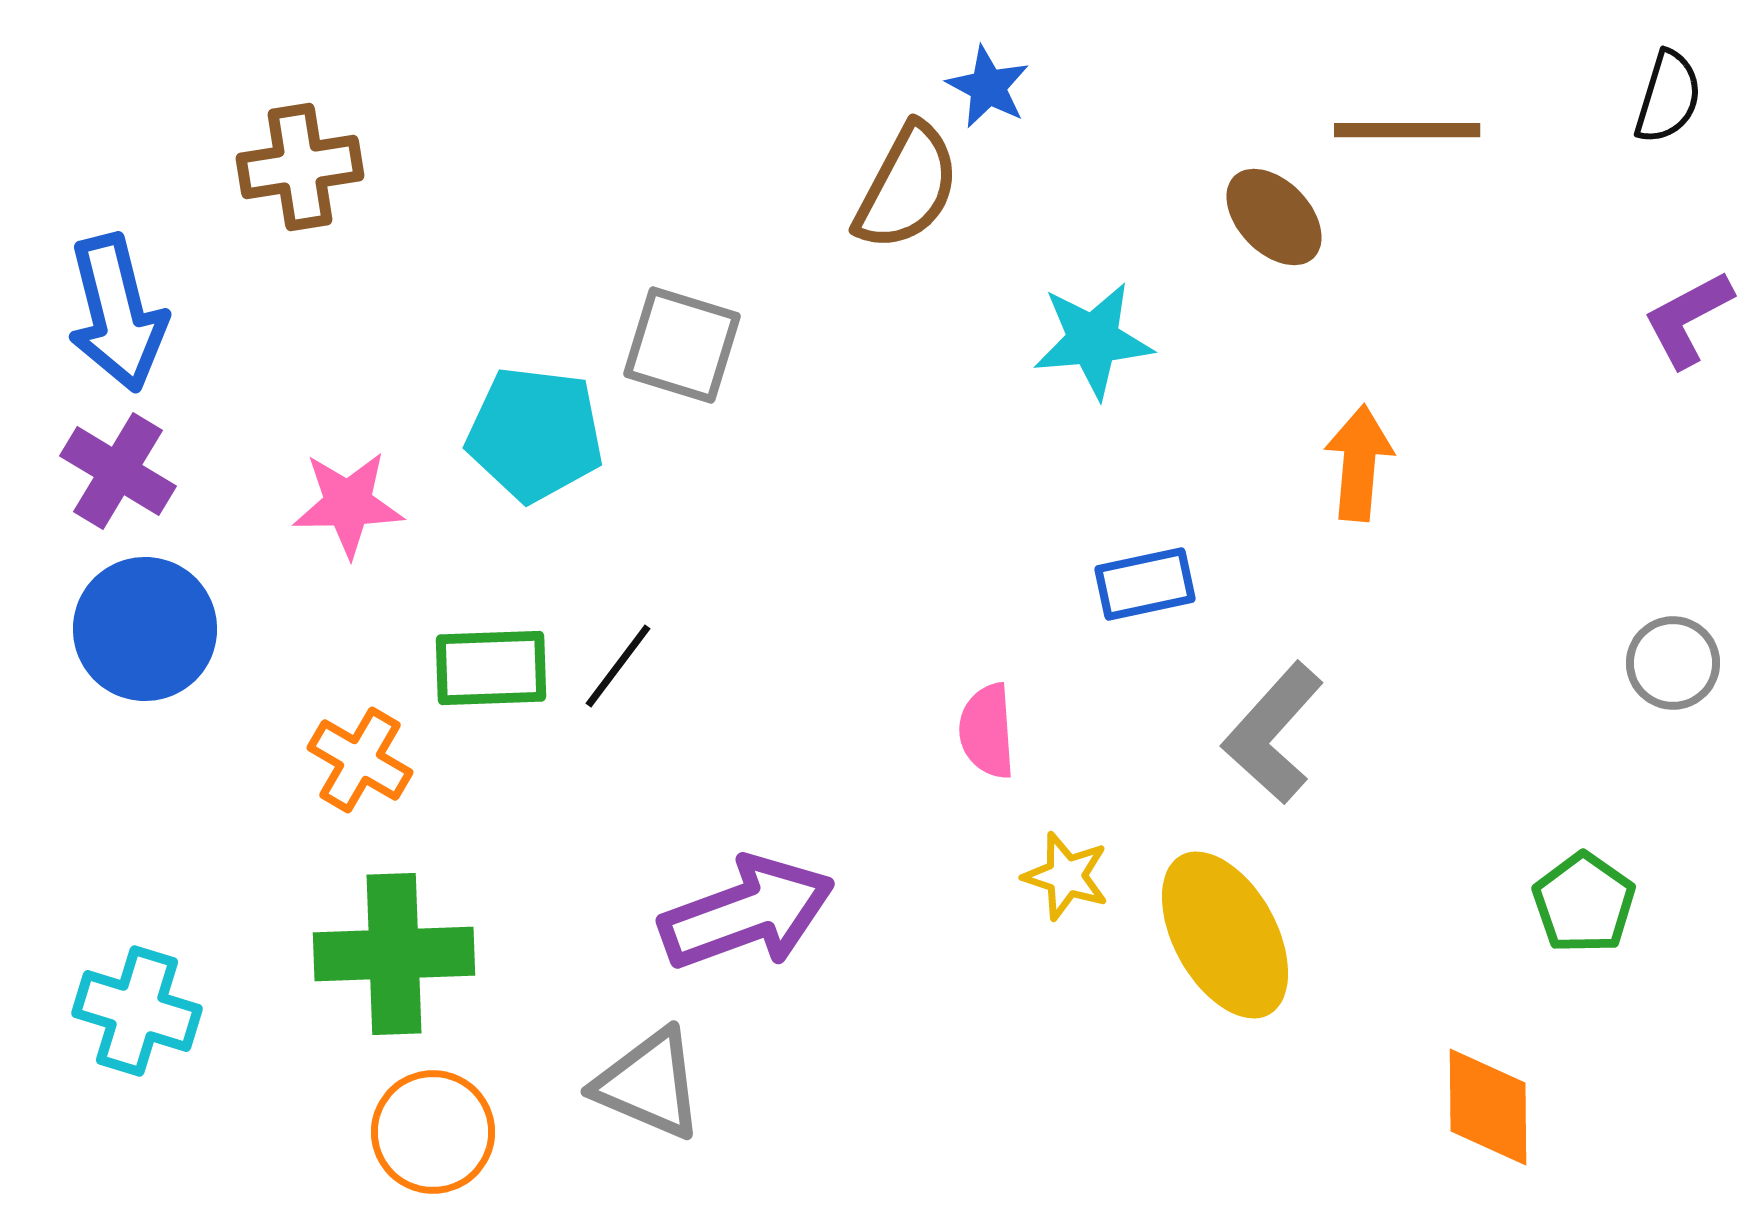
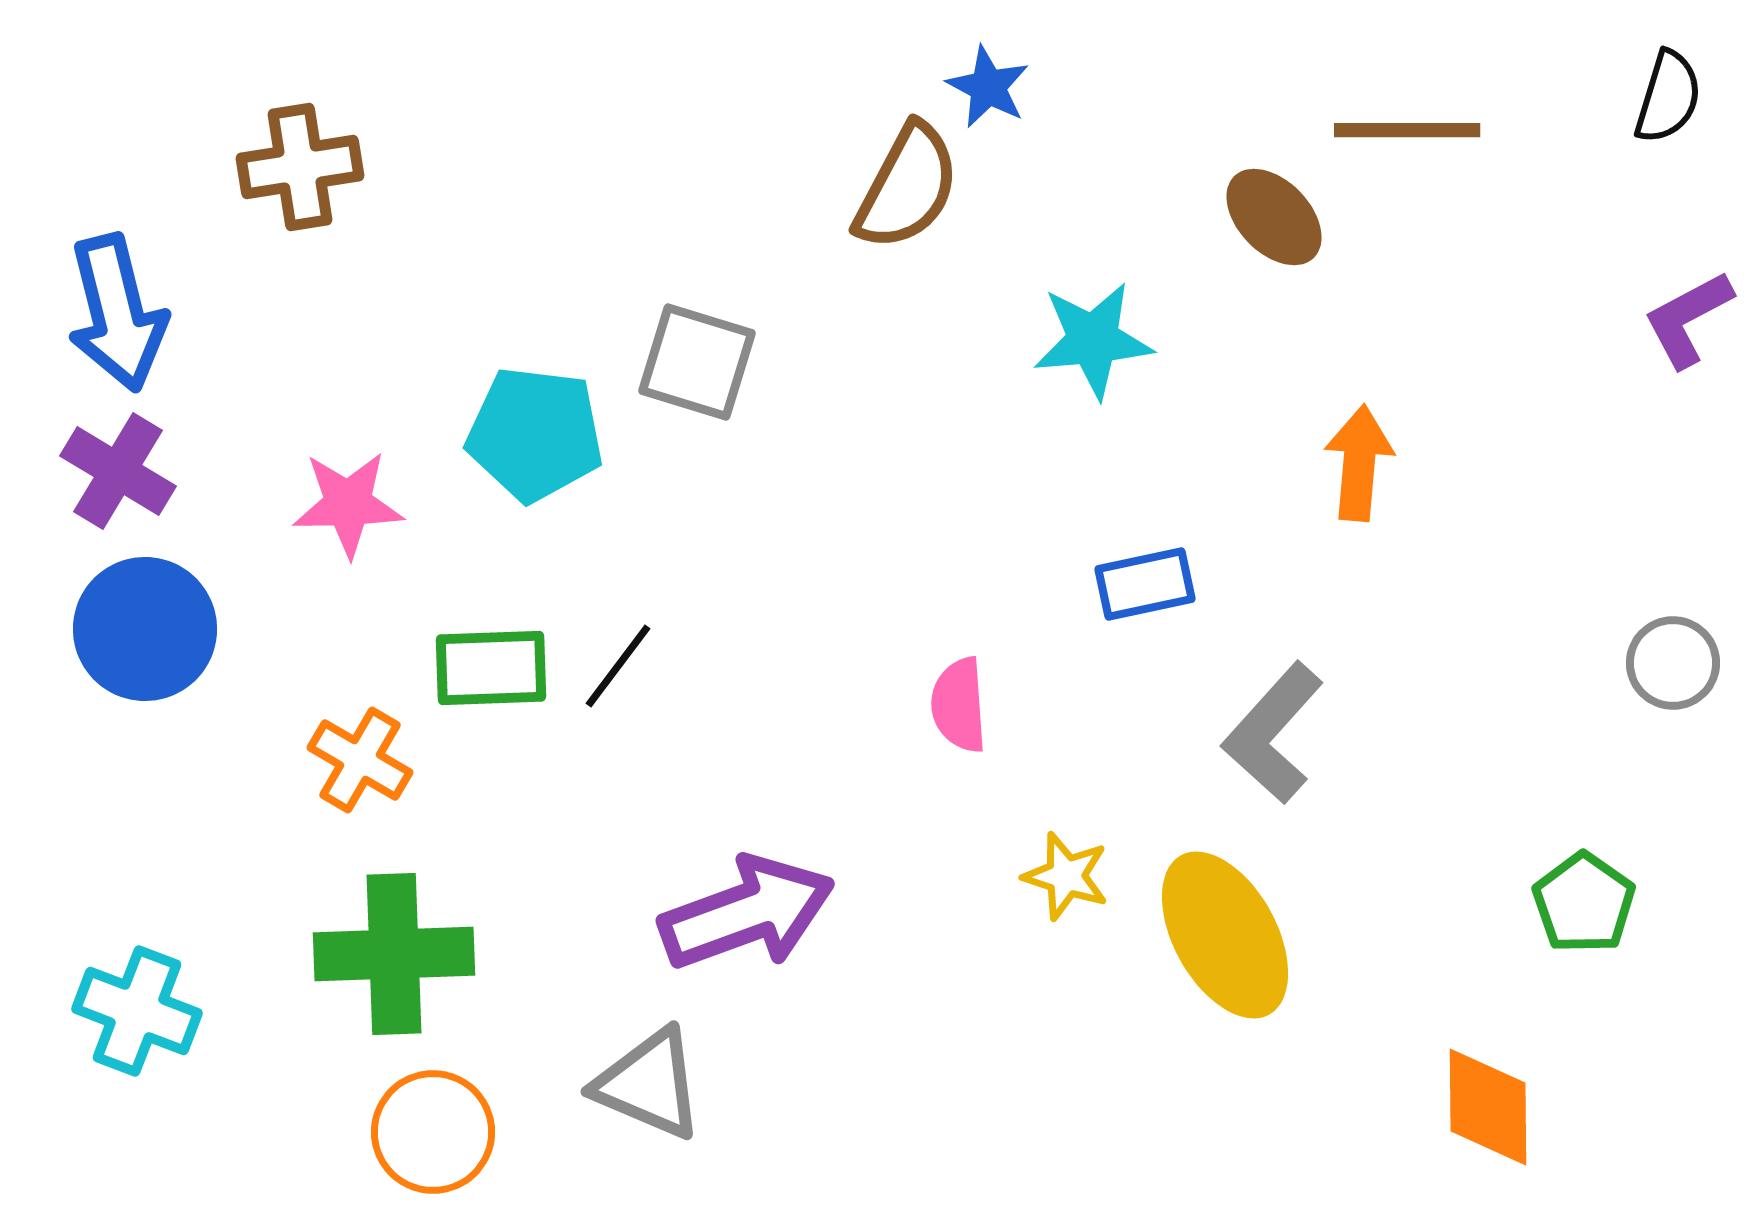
gray square: moved 15 px right, 17 px down
pink semicircle: moved 28 px left, 26 px up
cyan cross: rotated 4 degrees clockwise
